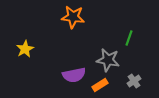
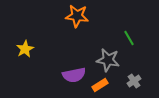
orange star: moved 4 px right, 1 px up
green line: rotated 49 degrees counterclockwise
